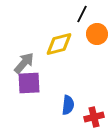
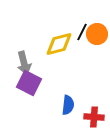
black line: moved 18 px down
gray arrow: rotated 125 degrees clockwise
purple square: rotated 30 degrees clockwise
red cross: rotated 18 degrees clockwise
